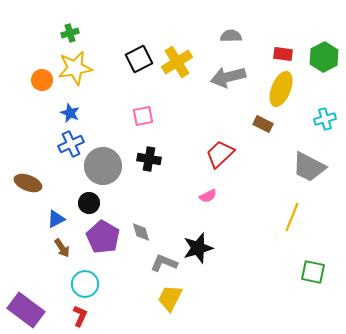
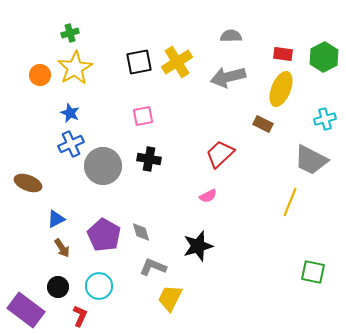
black square: moved 3 px down; rotated 16 degrees clockwise
yellow star: rotated 20 degrees counterclockwise
orange circle: moved 2 px left, 5 px up
gray trapezoid: moved 2 px right, 7 px up
black circle: moved 31 px left, 84 px down
yellow line: moved 2 px left, 15 px up
purple pentagon: moved 1 px right, 2 px up
black star: moved 2 px up
gray L-shape: moved 11 px left, 4 px down
cyan circle: moved 14 px right, 2 px down
